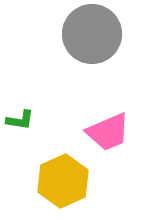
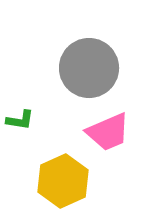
gray circle: moved 3 px left, 34 px down
